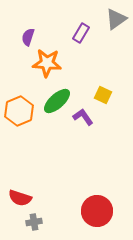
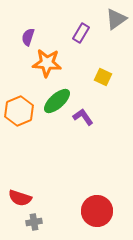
yellow square: moved 18 px up
